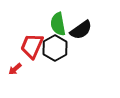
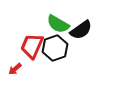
green semicircle: rotated 50 degrees counterclockwise
black hexagon: rotated 10 degrees clockwise
